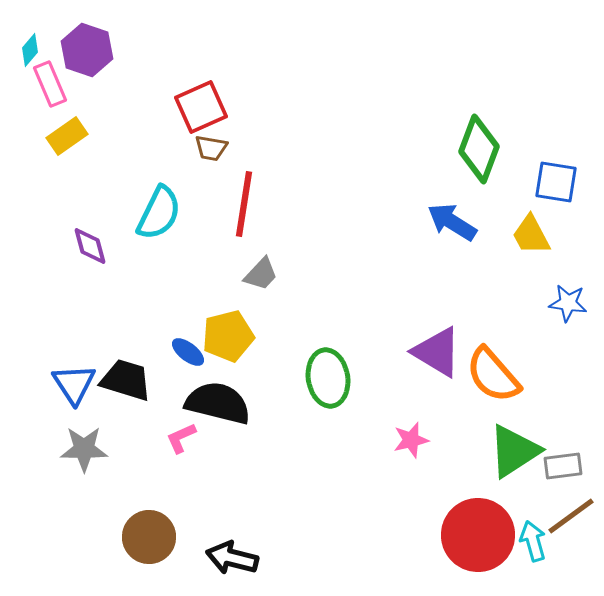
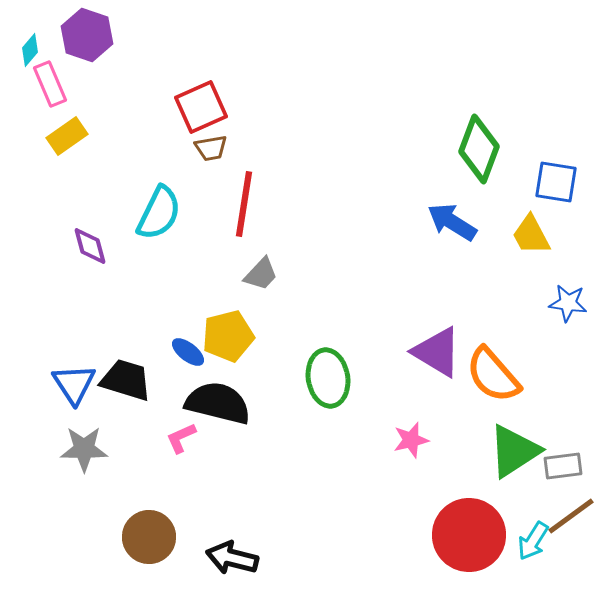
purple hexagon: moved 15 px up
brown trapezoid: rotated 20 degrees counterclockwise
red circle: moved 9 px left
cyan arrow: rotated 132 degrees counterclockwise
